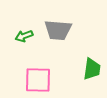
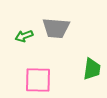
gray trapezoid: moved 2 px left, 2 px up
